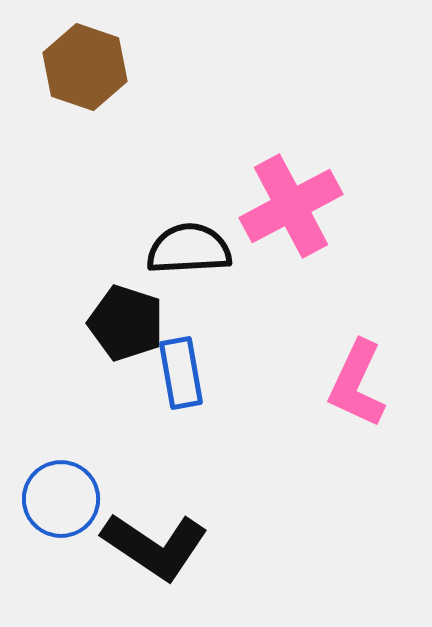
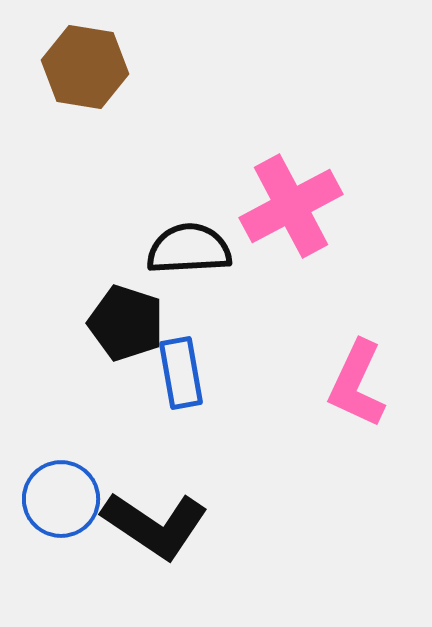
brown hexagon: rotated 10 degrees counterclockwise
black L-shape: moved 21 px up
